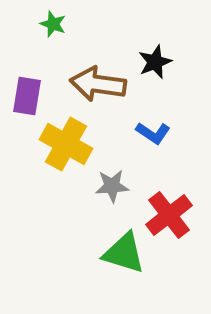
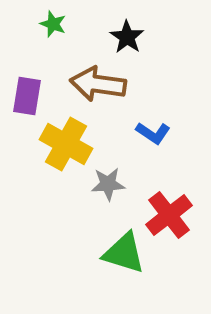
black star: moved 28 px left, 25 px up; rotated 16 degrees counterclockwise
gray star: moved 4 px left, 2 px up
